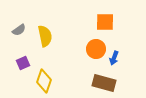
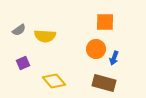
yellow semicircle: rotated 105 degrees clockwise
yellow diamond: moved 10 px right; rotated 60 degrees counterclockwise
